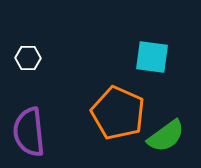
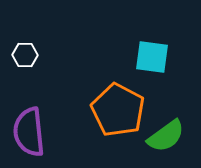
white hexagon: moved 3 px left, 3 px up
orange pentagon: moved 3 px up; rotated 4 degrees clockwise
